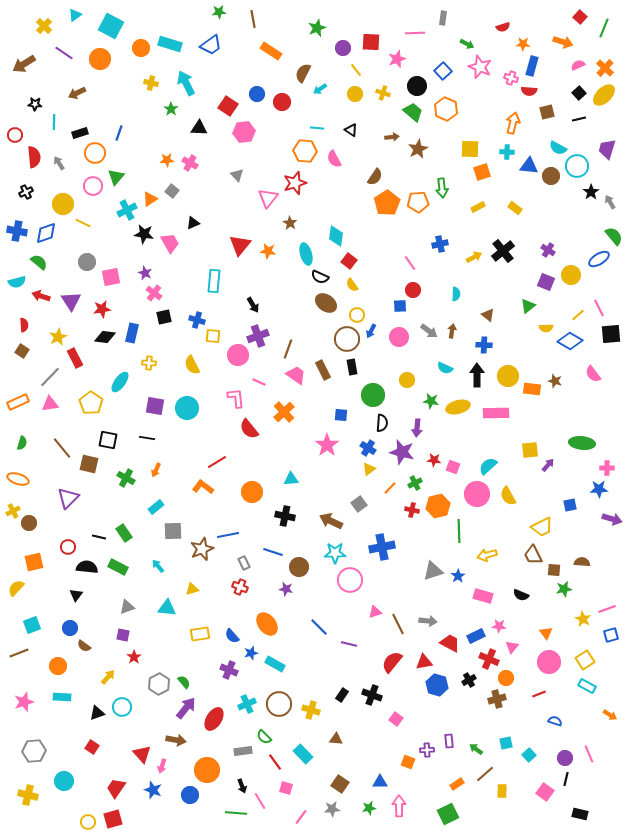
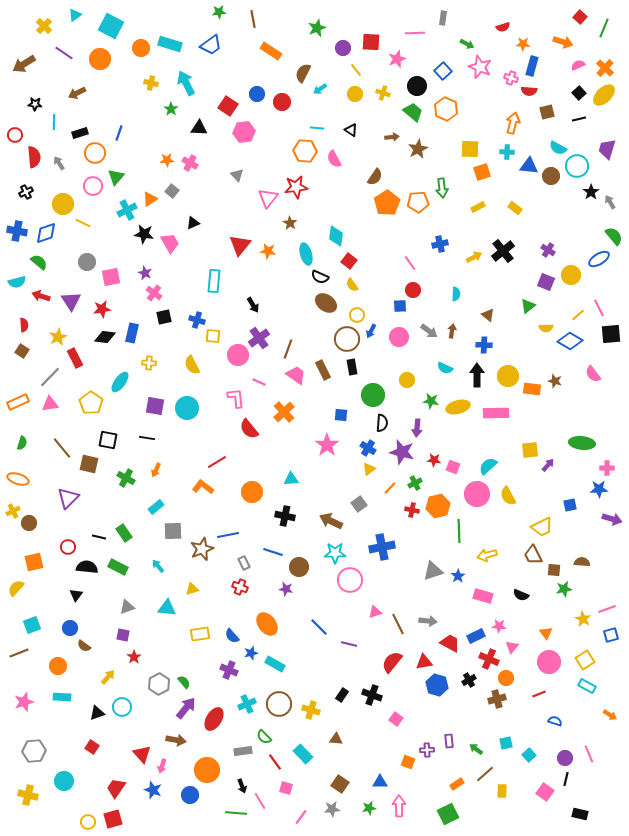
red star at (295, 183): moved 1 px right, 4 px down; rotated 10 degrees clockwise
purple cross at (258, 336): moved 1 px right, 2 px down; rotated 15 degrees counterclockwise
